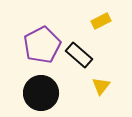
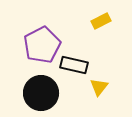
black rectangle: moved 5 px left, 10 px down; rotated 28 degrees counterclockwise
yellow triangle: moved 2 px left, 1 px down
